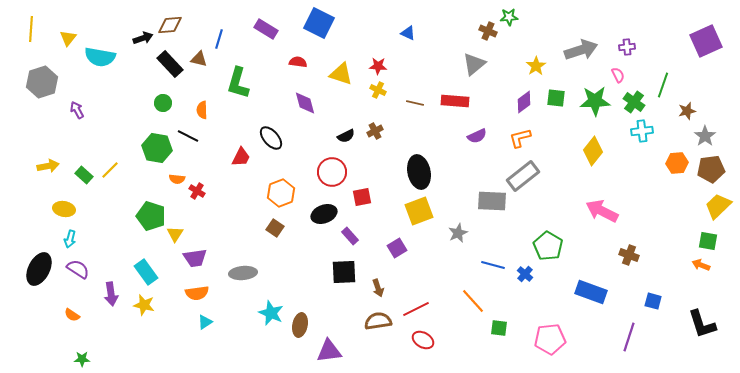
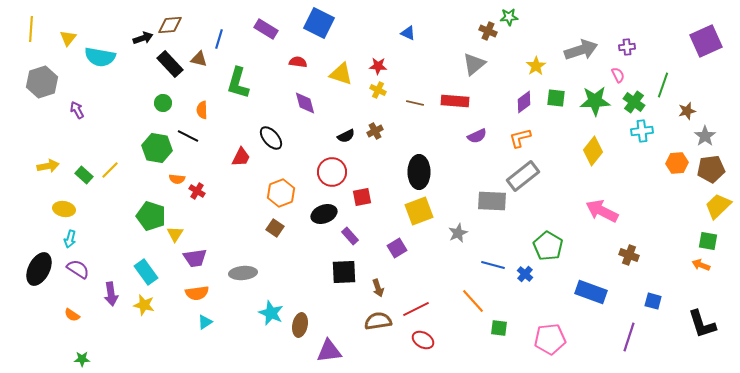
black ellipse at (419, 172): rotated 12 degrees clockwise
